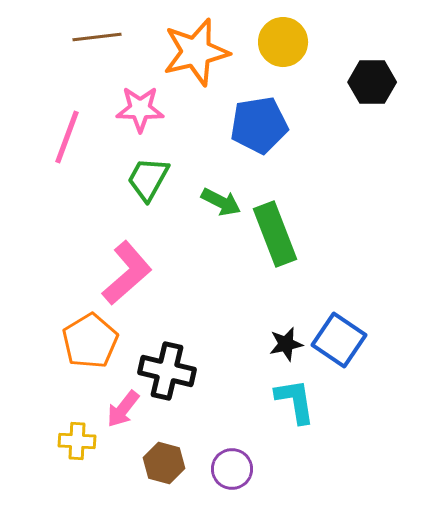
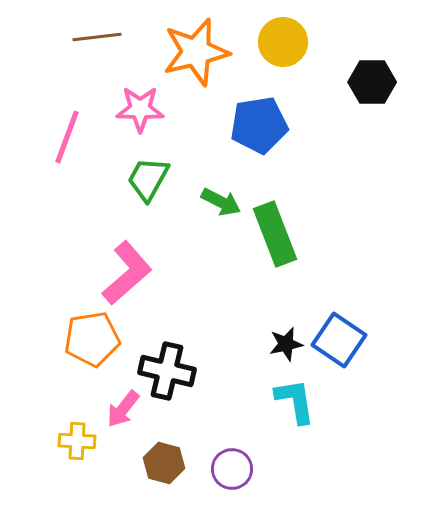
orange pentagon: moved 2 px right, 2 px up; rotated 22 degrees clockwise
